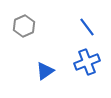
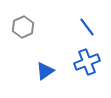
gray hexagon: moved 1 px left, 1 px down
